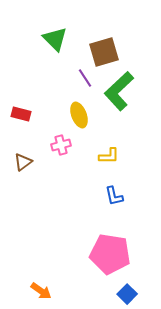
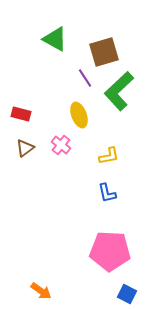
green triangle: rotated 16 degrees counterclockwise
pink cross: rotated 36 degrees counterclockwise
yellow L-shape: rotated 10 degrees counterclockwise
brown triangle: moved 2 px right, 14 px up
blue L-shape: moved 7 px left, 3 px up
pink pentagon: moved 3 px up; rotated 6 degrees counterclockwise
blue square: rotated 18 degrees counterclockwise
